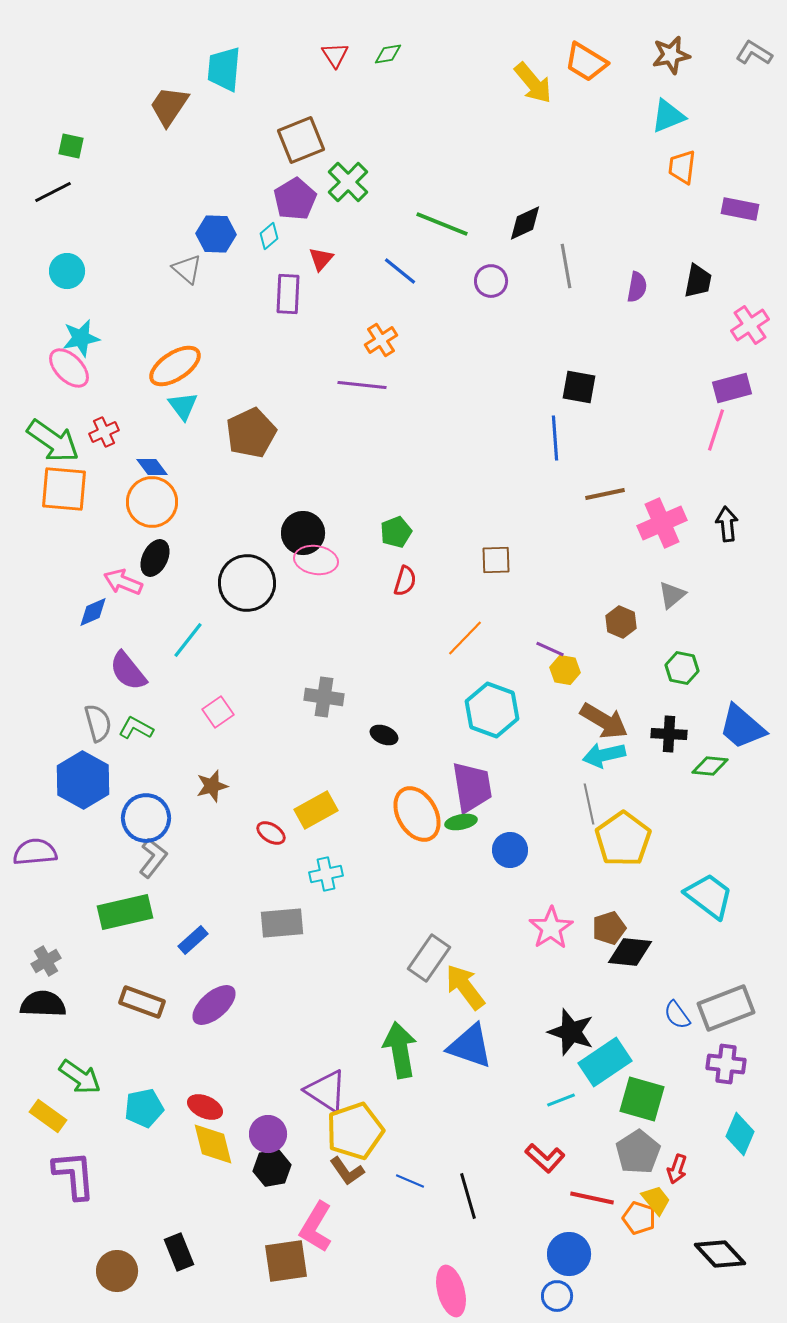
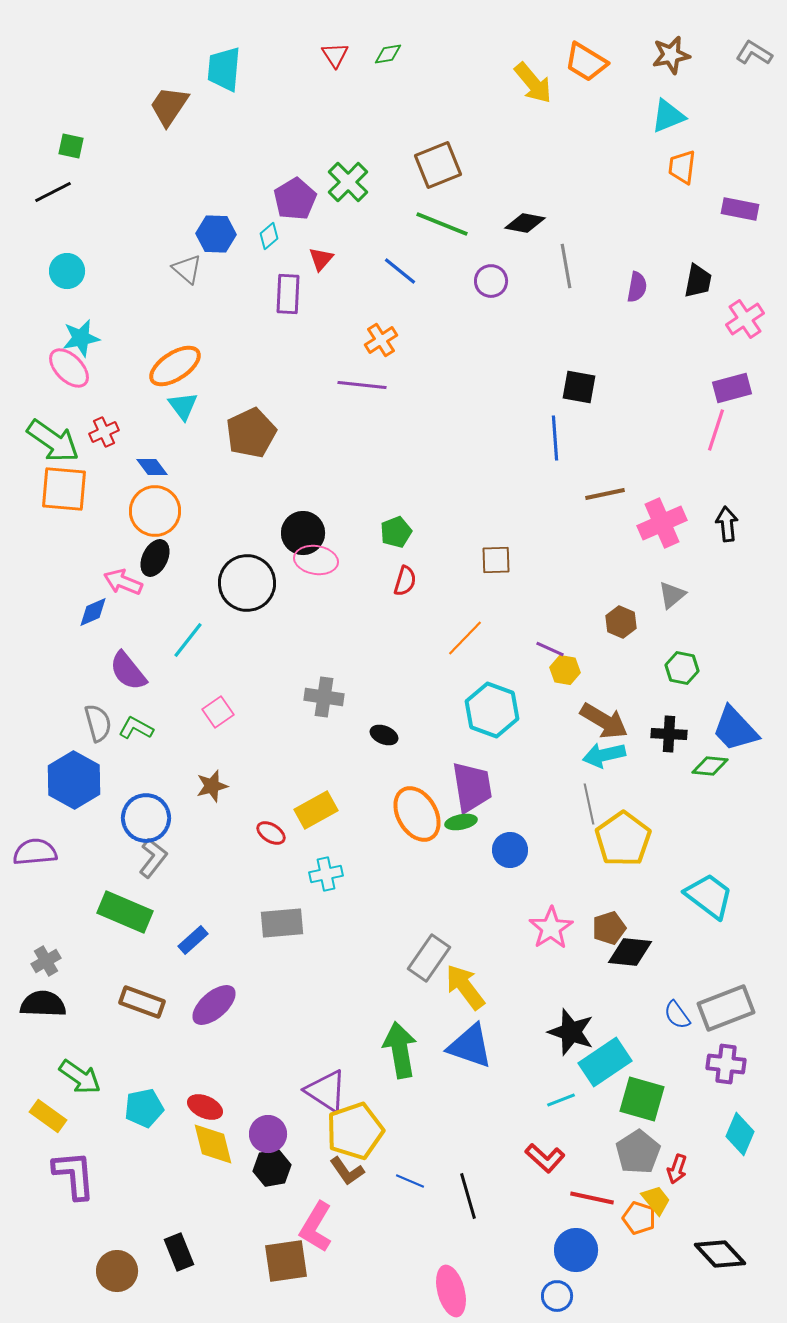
brown square at (301, 140): moved 137 px right, 25 px down
black diamond at (525, 223): rotated 36 degrees clockwise
pink cross at (750, 325): moved 5 px left, 6 px up
orange circle at (152, 502): moved 3 px right, 9 px down
blue trapezoid at (742, 727): moved 7 px left, 2 px down; rotated 6 degrees clockwise
blue hexagon at (83, 780): moved 9 px left
green rectangle at (125, 912): rotated 36 degrees clockwise
blue circle at (569, 1254): moved 7 px right, 4 px up
